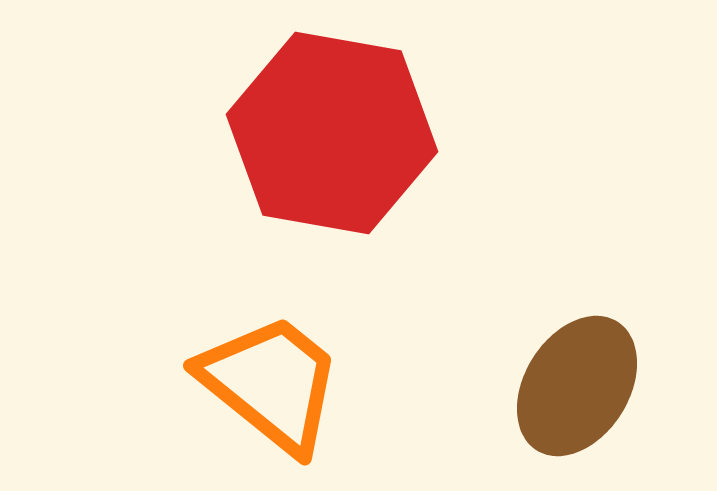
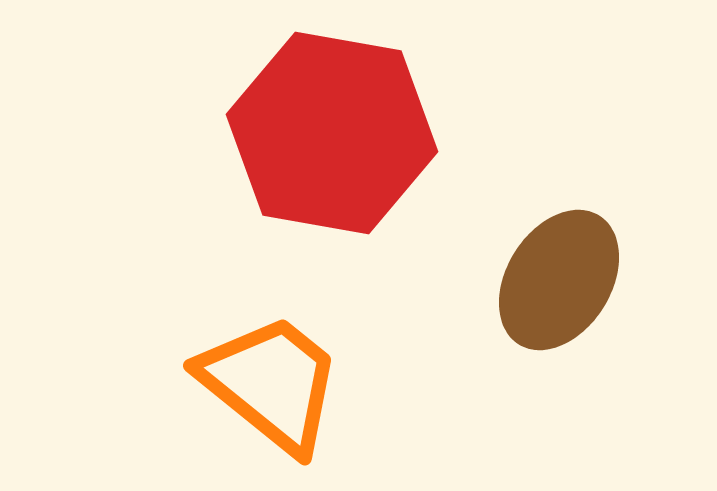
brown ellipse: moved 18 px left, 106 px up
